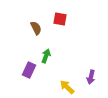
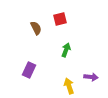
red square: rotated 24 degrees counterclockwise
green arrow: moved 20 px right, 6 px up
purple arrow: rotated 96 degrees counterclockwise
yellow arrow: moved 2 px right, 1 px up; rotated 28 degrees clockwise
